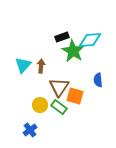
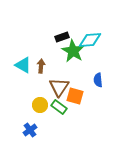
cyan triangle: rotated 42 degrees counterclockwise
